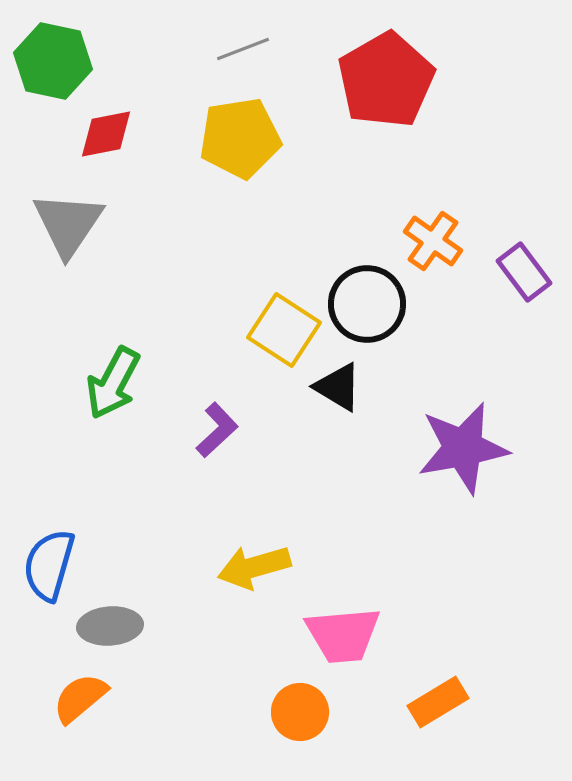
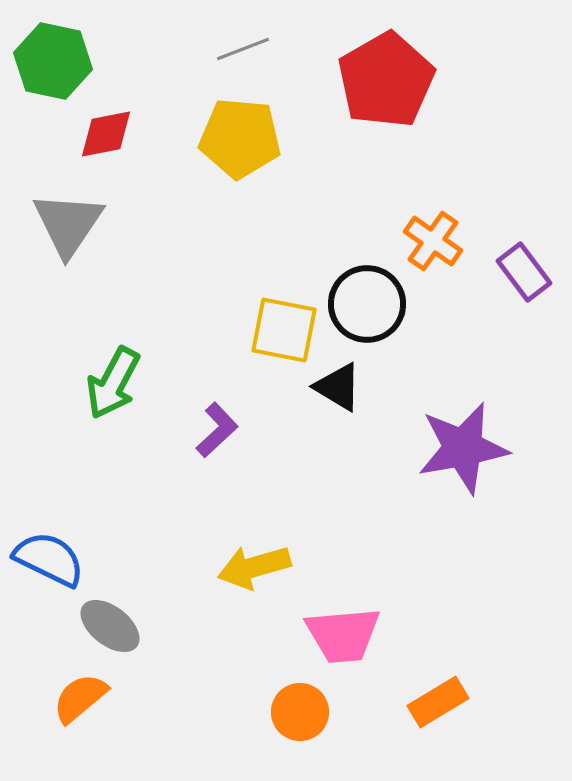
yellow pentagon: rotated 14 degrees clockwise
yellow square: rotated 22 degrees counterclockwise
blue semicircle: moved 6 px up; rotated 100 degrees clockwise
gray ellipse: rotated 42 degrees clockwise
